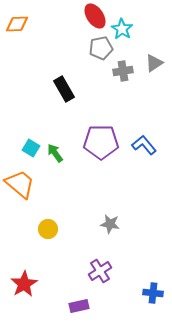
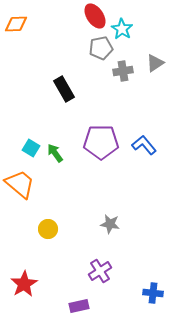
orange diamond: moved 1 px left
gray triangle: moved 1 px right
